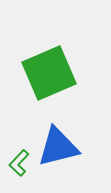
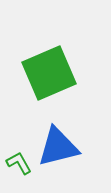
green L-shape: rotated 108 degrees clockwise
